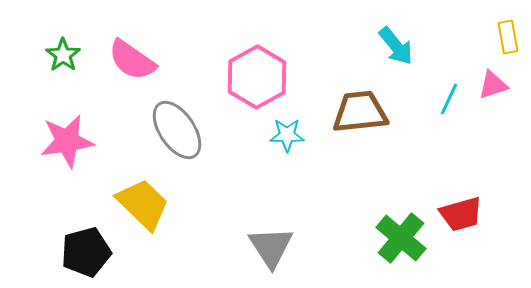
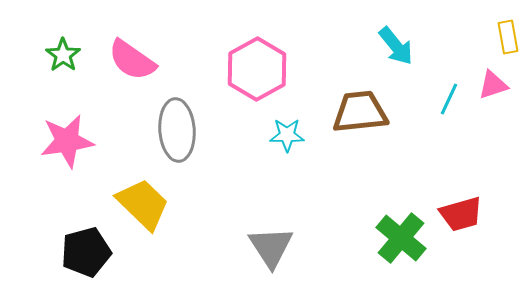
pink hexagon: moved 8 px up
gray ellipse: rotated 30 degrees clockwise
